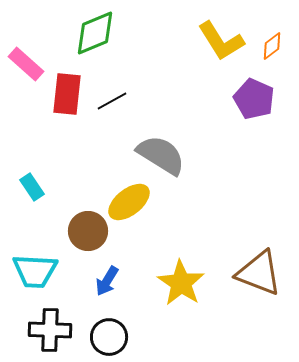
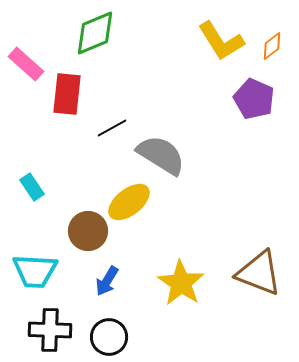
black line: moved 27 px down
